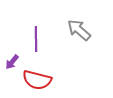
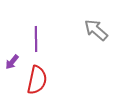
gray arrow: moved 17 px right
red semicircle: rotated 92 degrees counterclockwise
